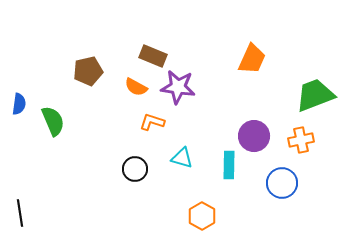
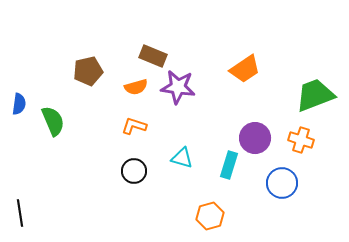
orange trapezoid: moved 7 px left, 10 px down; rotated 32 degrees clockwise
orange semicircle: rotated 45 degrees counterclockwise
orange L-shape: moved 18 px left, 4 px down
purple circle: moved 1 px right, 2 px down
orange cross: rotated 30 degrees clockwise
cyan rectangle: rotated 16 degrees clockwise
black circle: moved 1 px left, 2 px down
orange hexagon: moved 8 px right; rotated 16 degrees clockwise
